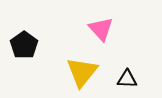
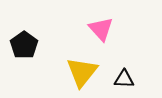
black triangle: moved 3 px left
